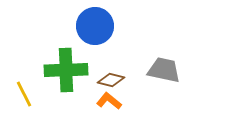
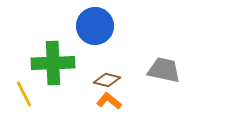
green cross: moved 13 px left, 7 px up
brown diamond: moved 4 px left
